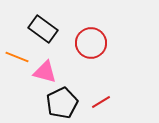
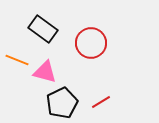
orange line: moved 3 px down
